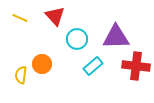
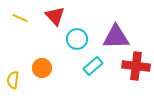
orange circle: moved 4 px down
yellow semicircle: moved 8 px left, 5 px down
